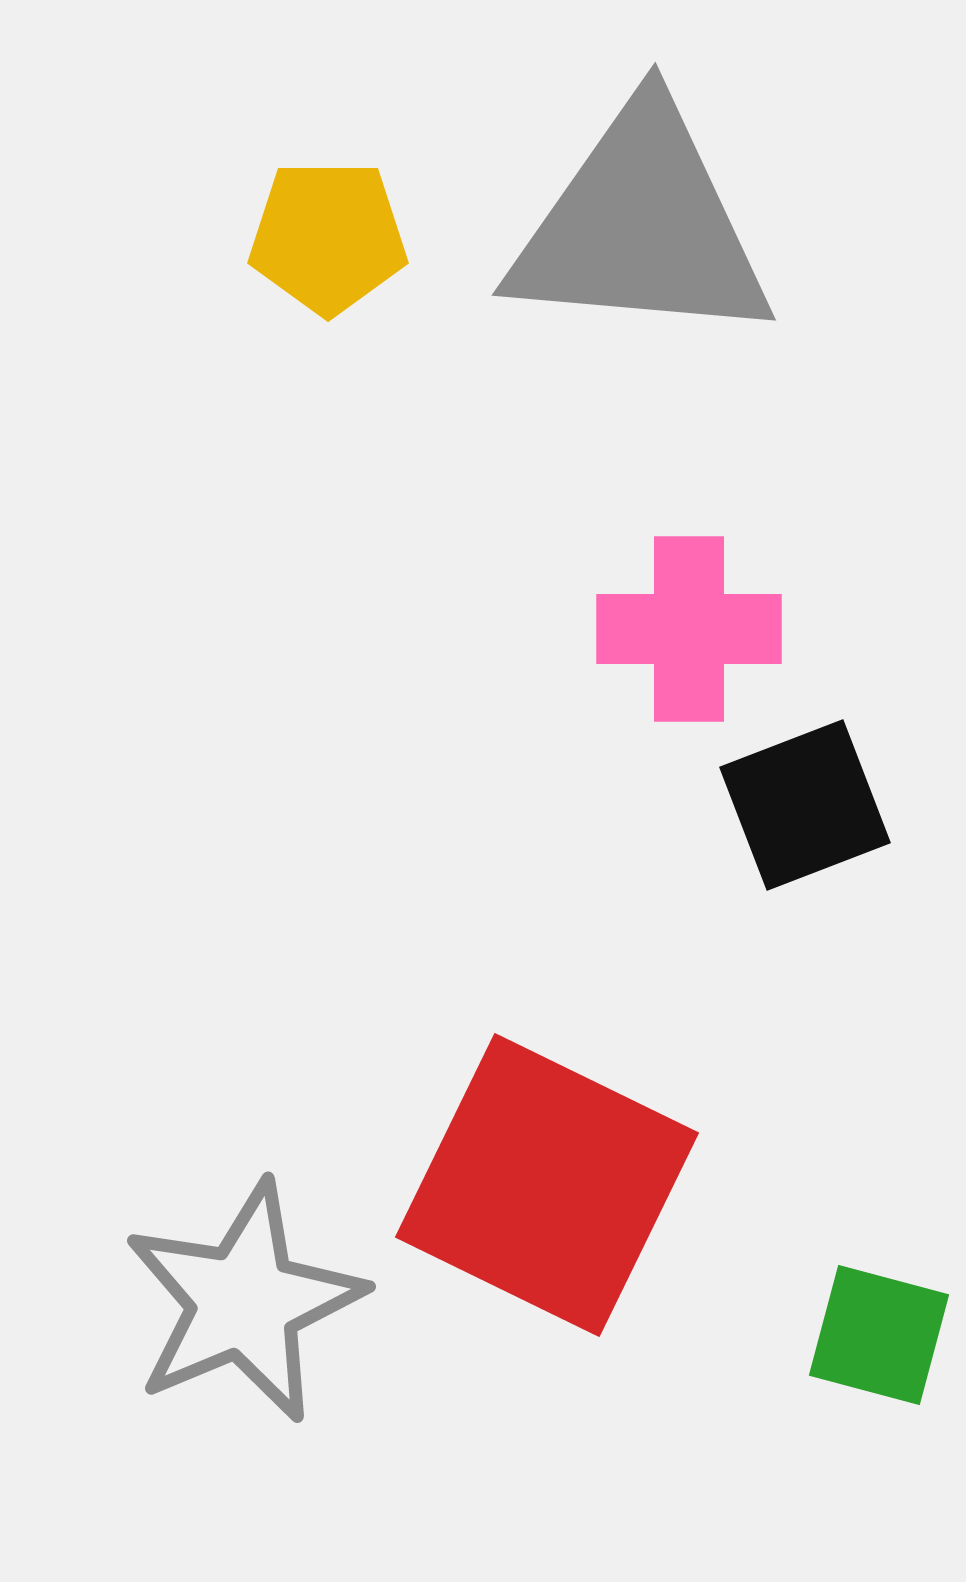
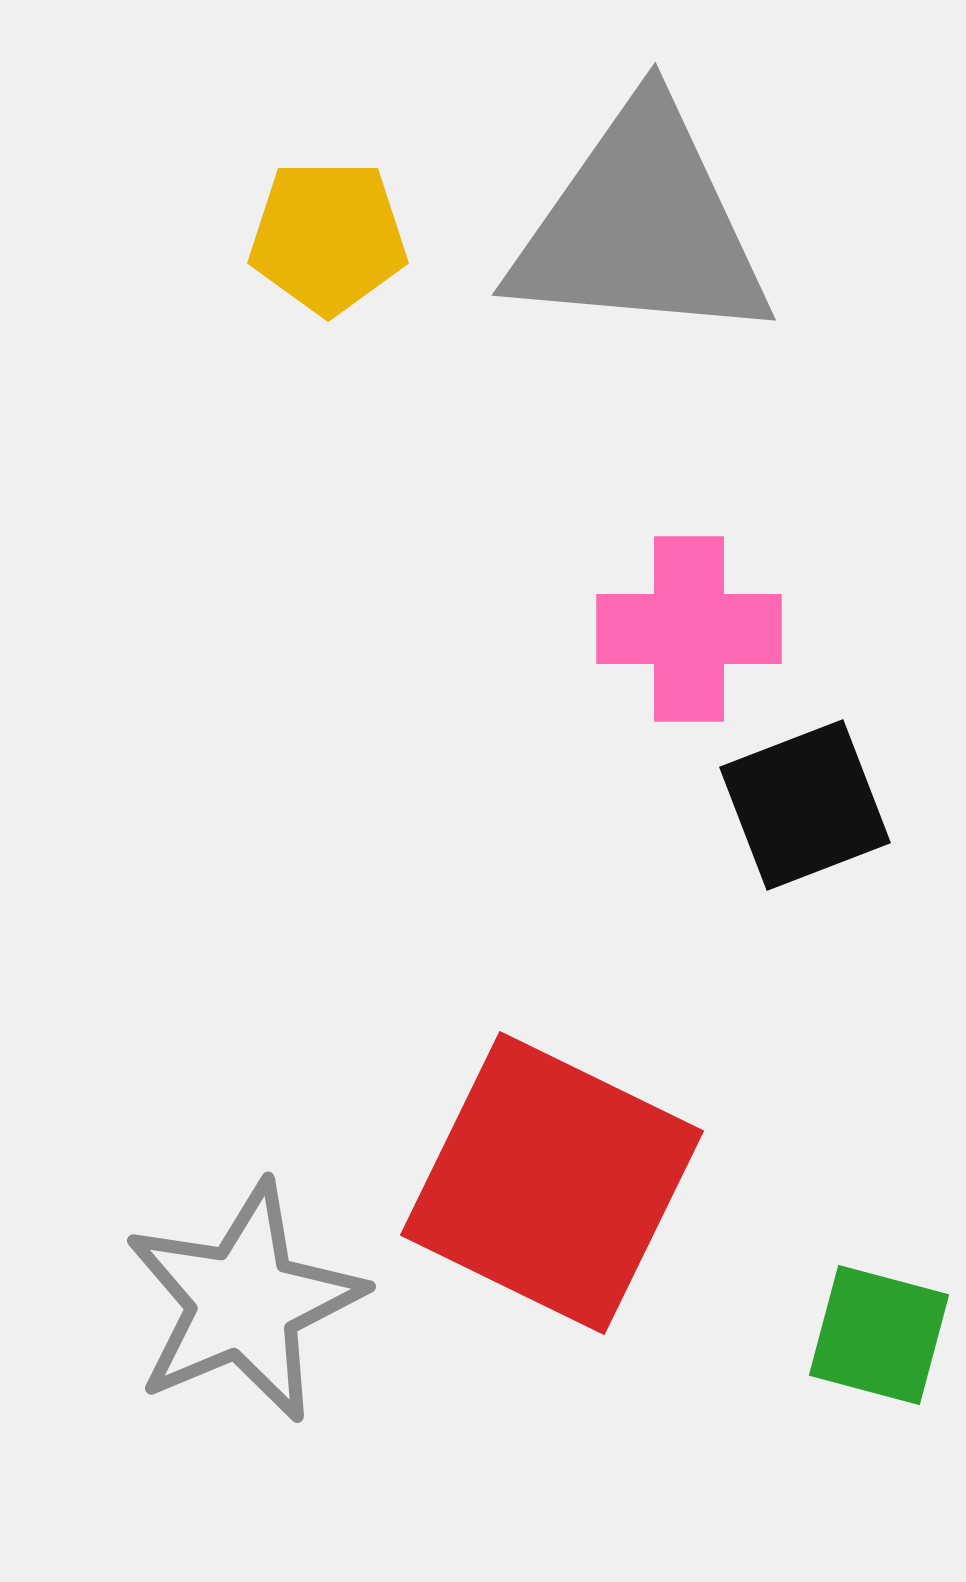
red square: moved 5 px right, 2 px up
